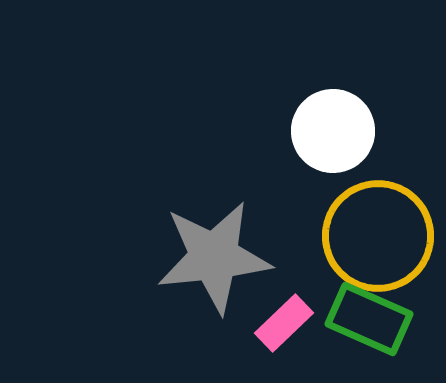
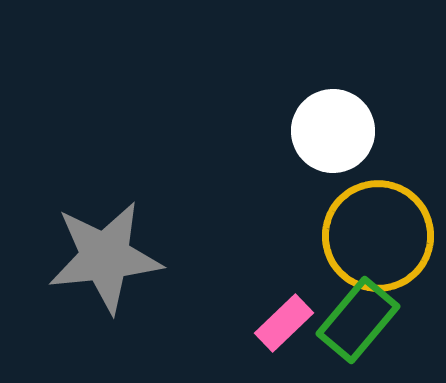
gray star: moved 109 px left
green rectangle: moved 11 px left, 1 px down; rotated 74 degrees counterclockwise
